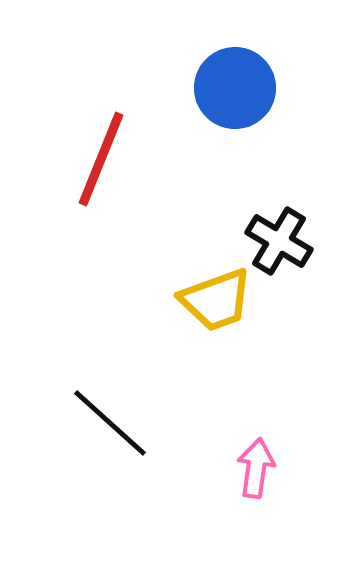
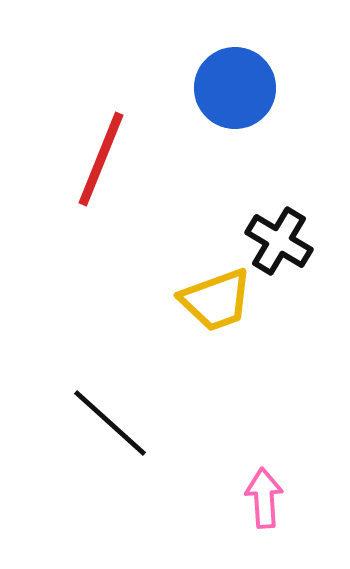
pink arrow: moved 8 px right, 30 px down; rotated 12 degrees counterclockwise
